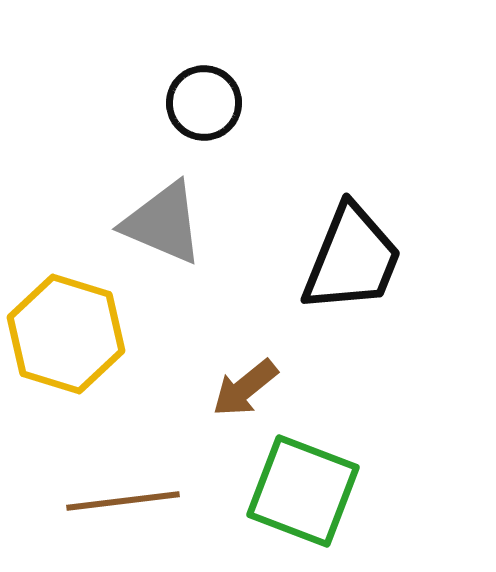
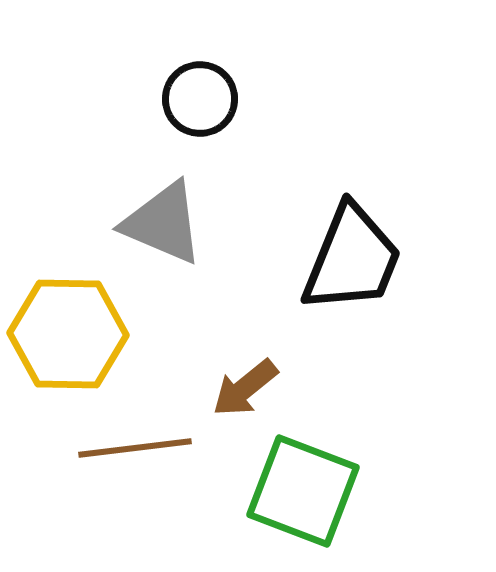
black circle: moved 4 px left, 4 px up
yellow hexagon: moved 2 px right; rotated 16 degrees counterclockwise
brown line: moved 12 px right, 53 px up
